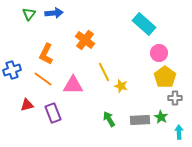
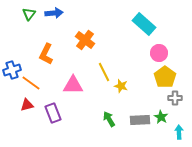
orange line: moved 12 px left, 4 px down
